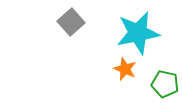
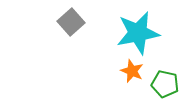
orange star: moved 7 px right, 2 px down
